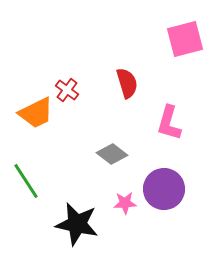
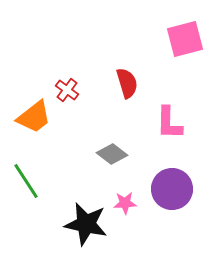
orange trapezoid: moved 2 px left, 4 px down; rotated 12 degrees counterclockwise
pink L-shape: rotated 15 degrees counterclockwise
purple circle: moved 8 px right
black star: moved 9 px right
